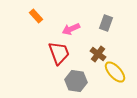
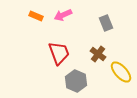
orange rectangle: rotated 24 degrees counterclockwise
gray rectangle: rotated 42 degrees counterclockwise
pink arrow: moved 8 px left, 14 px up
yellow ellipse: moved 6 px right
gray hexagon: rotated 15 degrees clockwise
